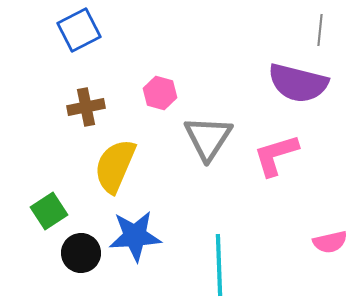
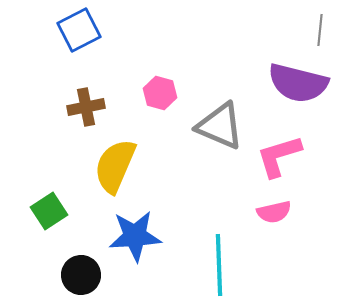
gray triangle: moved 12 px right, 12 px up; rotated 40 degrees counterclockwise
pink L-shape: moved 3 px right, 1 px down
pink semicircle: moved 56 px left, 30 px up
black circle: moved 22 px down
